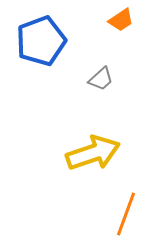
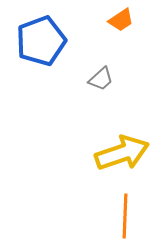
yellow arrow: moved 29 px right
orange line: moved 1 px left, 2 px down; rotated 18 degrees counterclockwise
